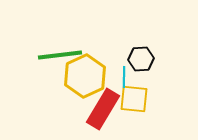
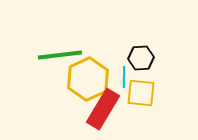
black hexagon: moved 1 px up
yellow hexagon: moved 3 px right, 3 px down
yellow square: moved 7 px right, 6 px up
